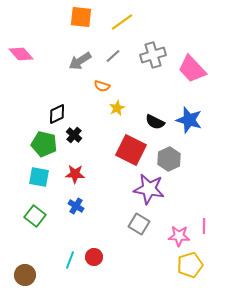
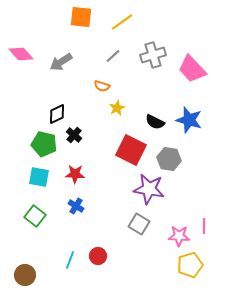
gray arrow: moved 19 px left, 1 px down
gray hexagon: rotated 25 degrees counterclockwise
red circle: moved 4 px right, 1 px up
